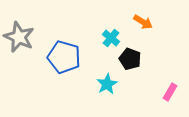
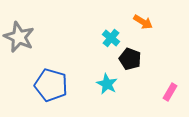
blue pentagon: moved 13 px left, 28 px down
cyan star: rotated 15 degrees counterclockwise
